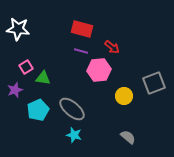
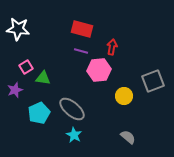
red arrow: rotated 119 degrees counterclockwise
gray square: moved 1 px left, 2 px up
cyan pentagon: moved 1 px right, 3 px down
cyan star: rotated 14 degrees clockwise
